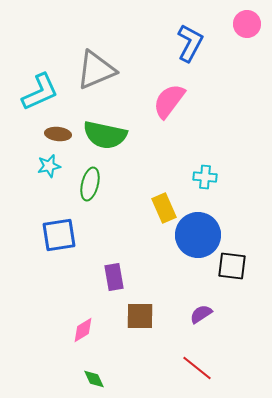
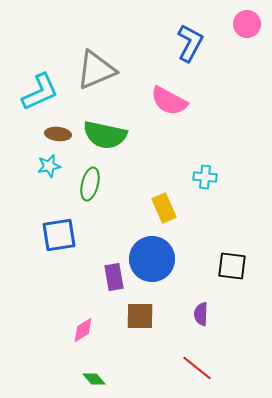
pink semicircle: rotated 99 degrees counterclockwise
blue circle: moved 46 px left, 24 px down
purple semicircle: rotated 55 degrees counterclockwise
green diamond: rotated 15 degrees counterclockwise
